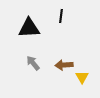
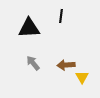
brown arrow: moved 2 px right
